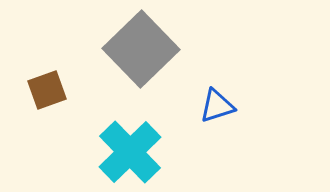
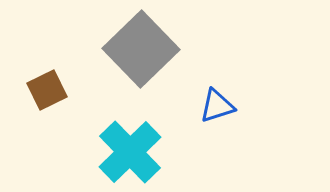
brown square: rotated 6 degrees counterclockwise
